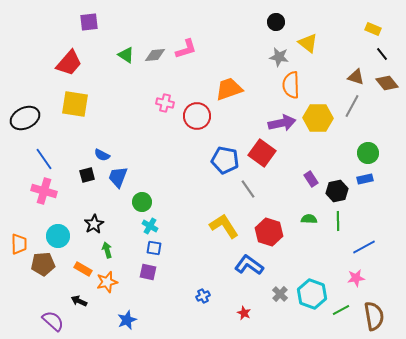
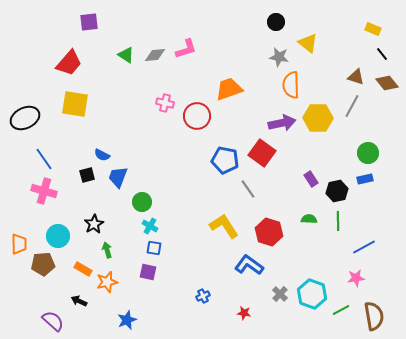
red star at (244, 313): rotated 16 degrees counterclockwise
